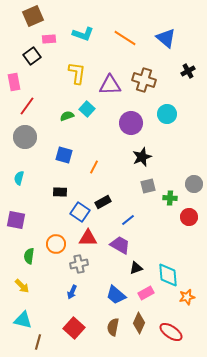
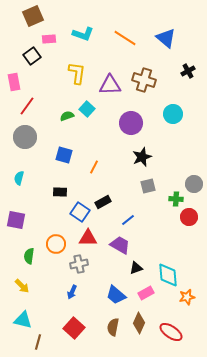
cyan circle at (167, 114): moved 6 px right
green cross at (170, 198): moved 6 px right, 1 px down
